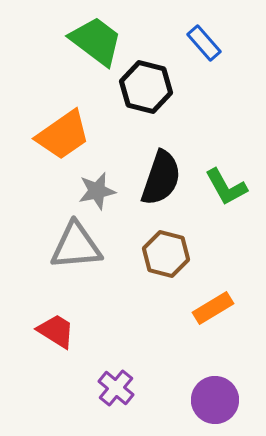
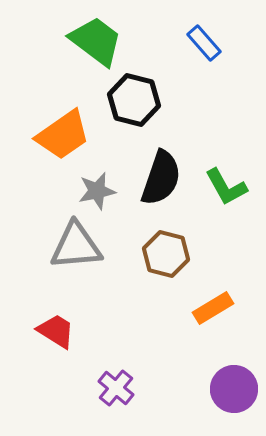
black hexagon: moved 12 px left, 13 px down
purple circle: moved 19 px right, 11 px up
